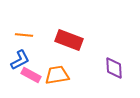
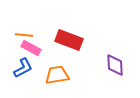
blue L-shape: moved 3 px right, 8 px down
purple diamond: moved 1 px right, 3 px up
pink rectangle: moved 27 px up
